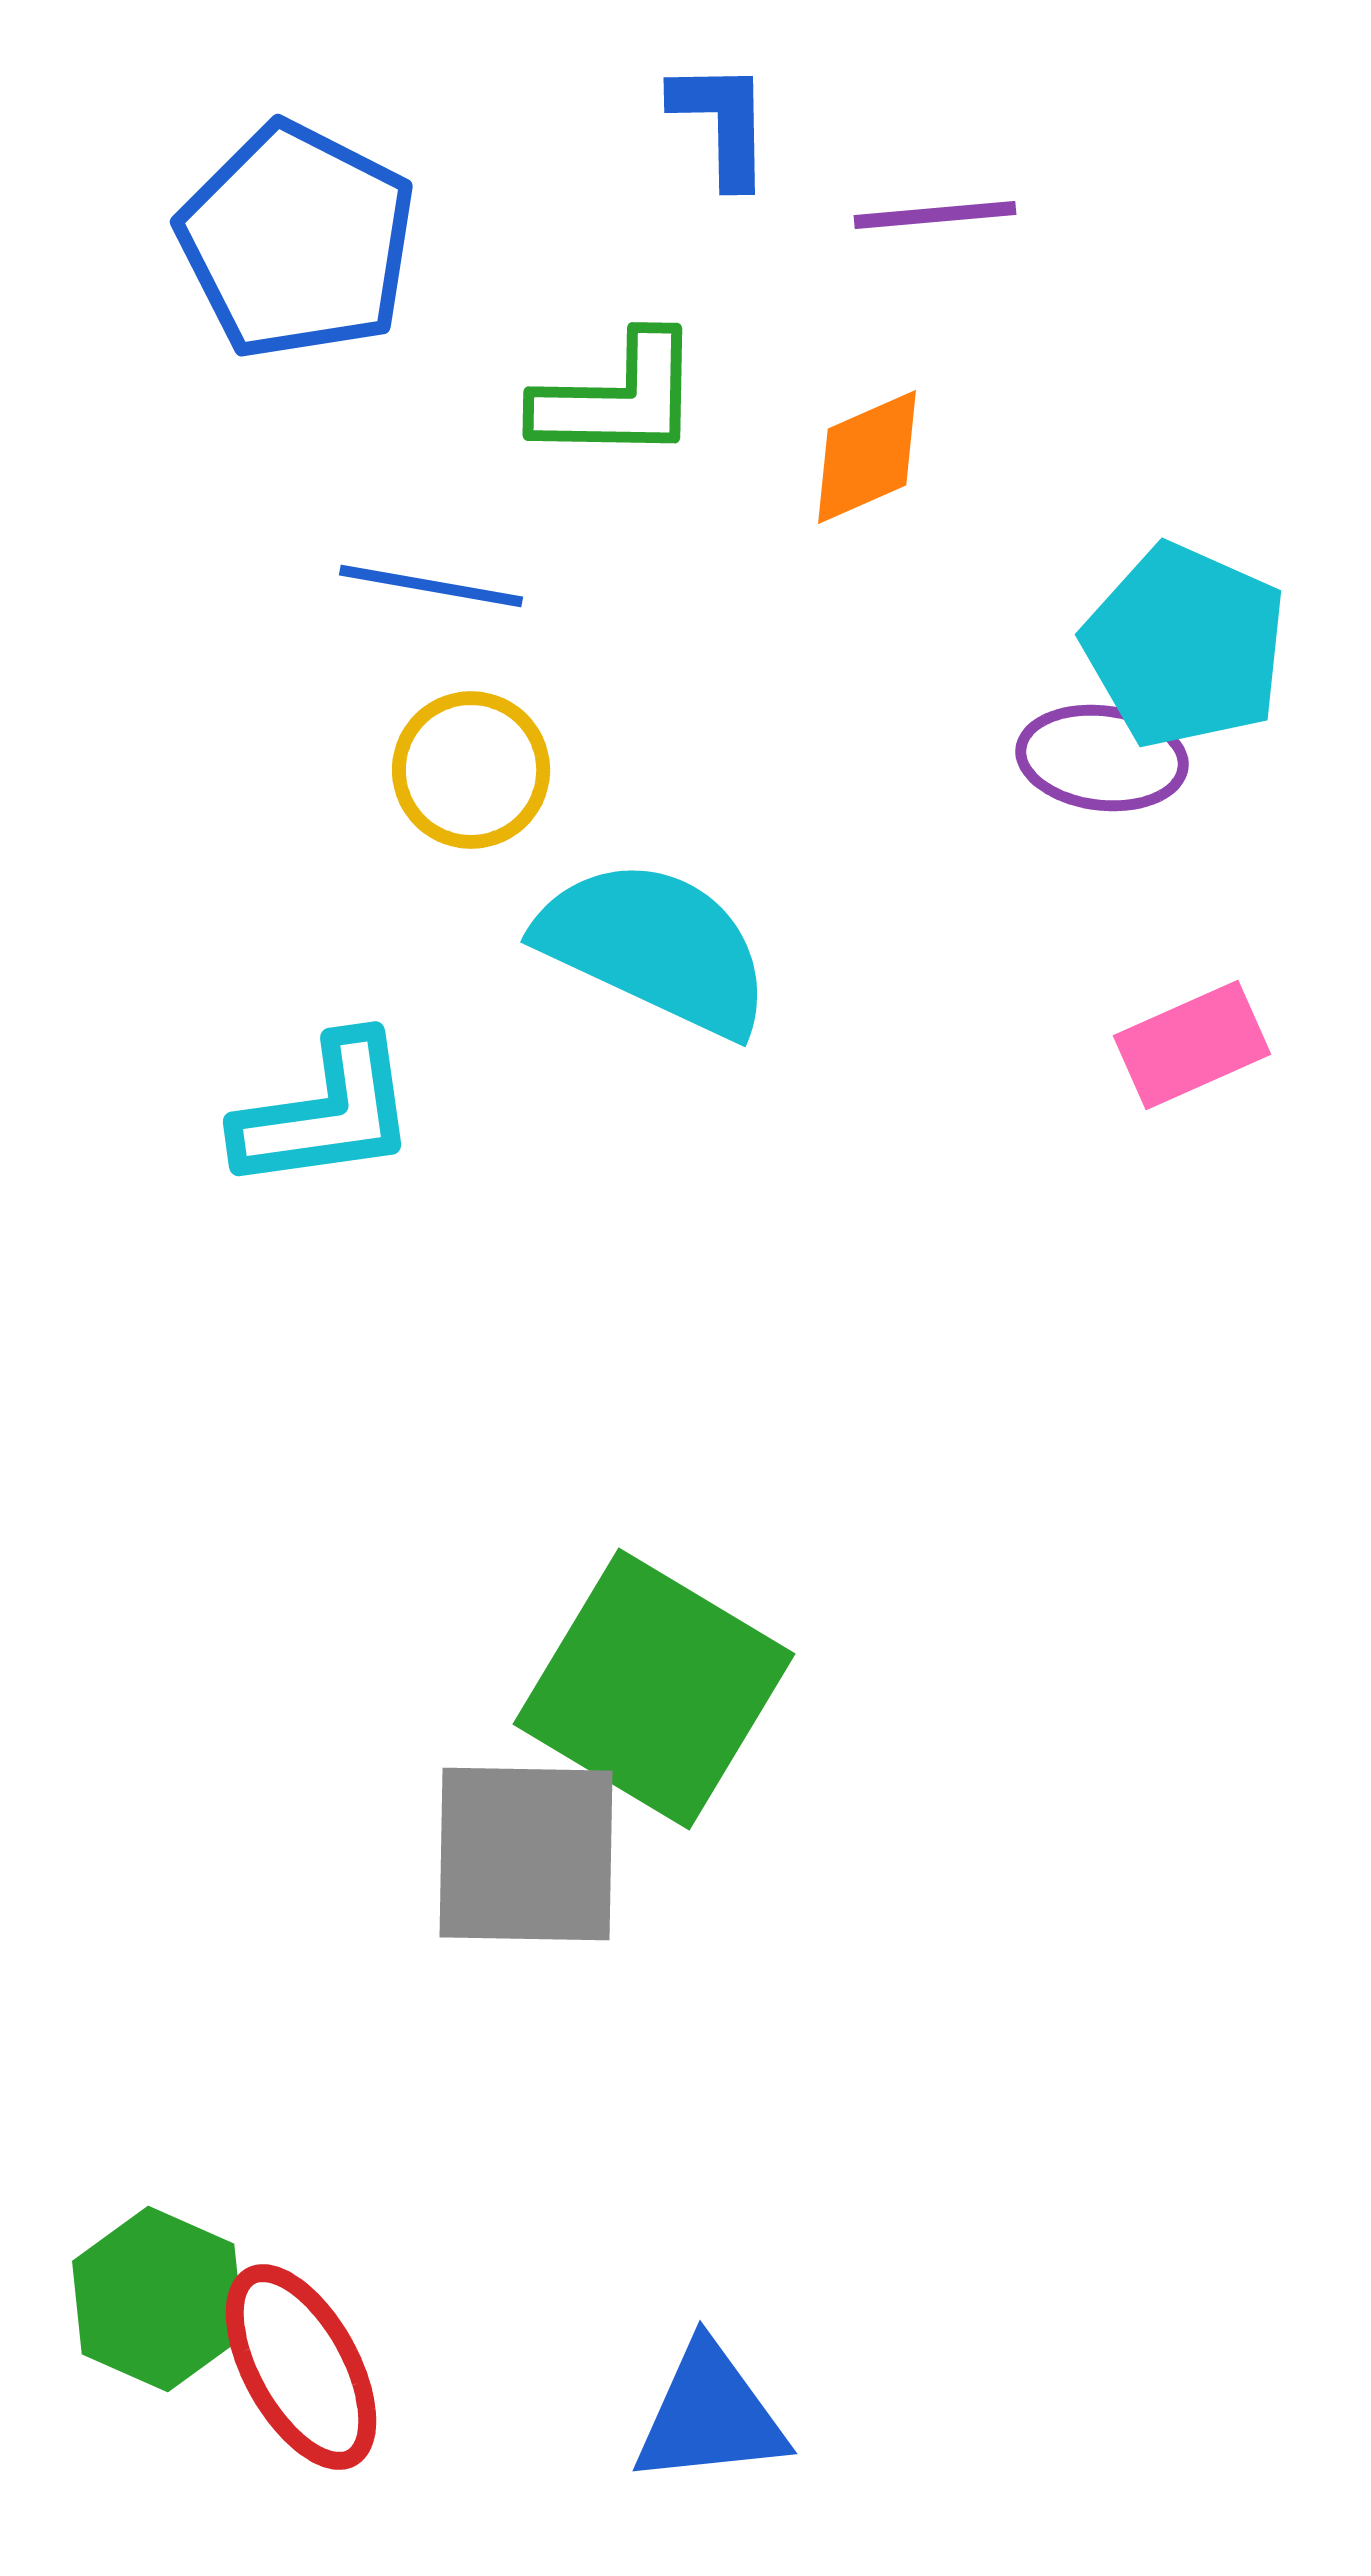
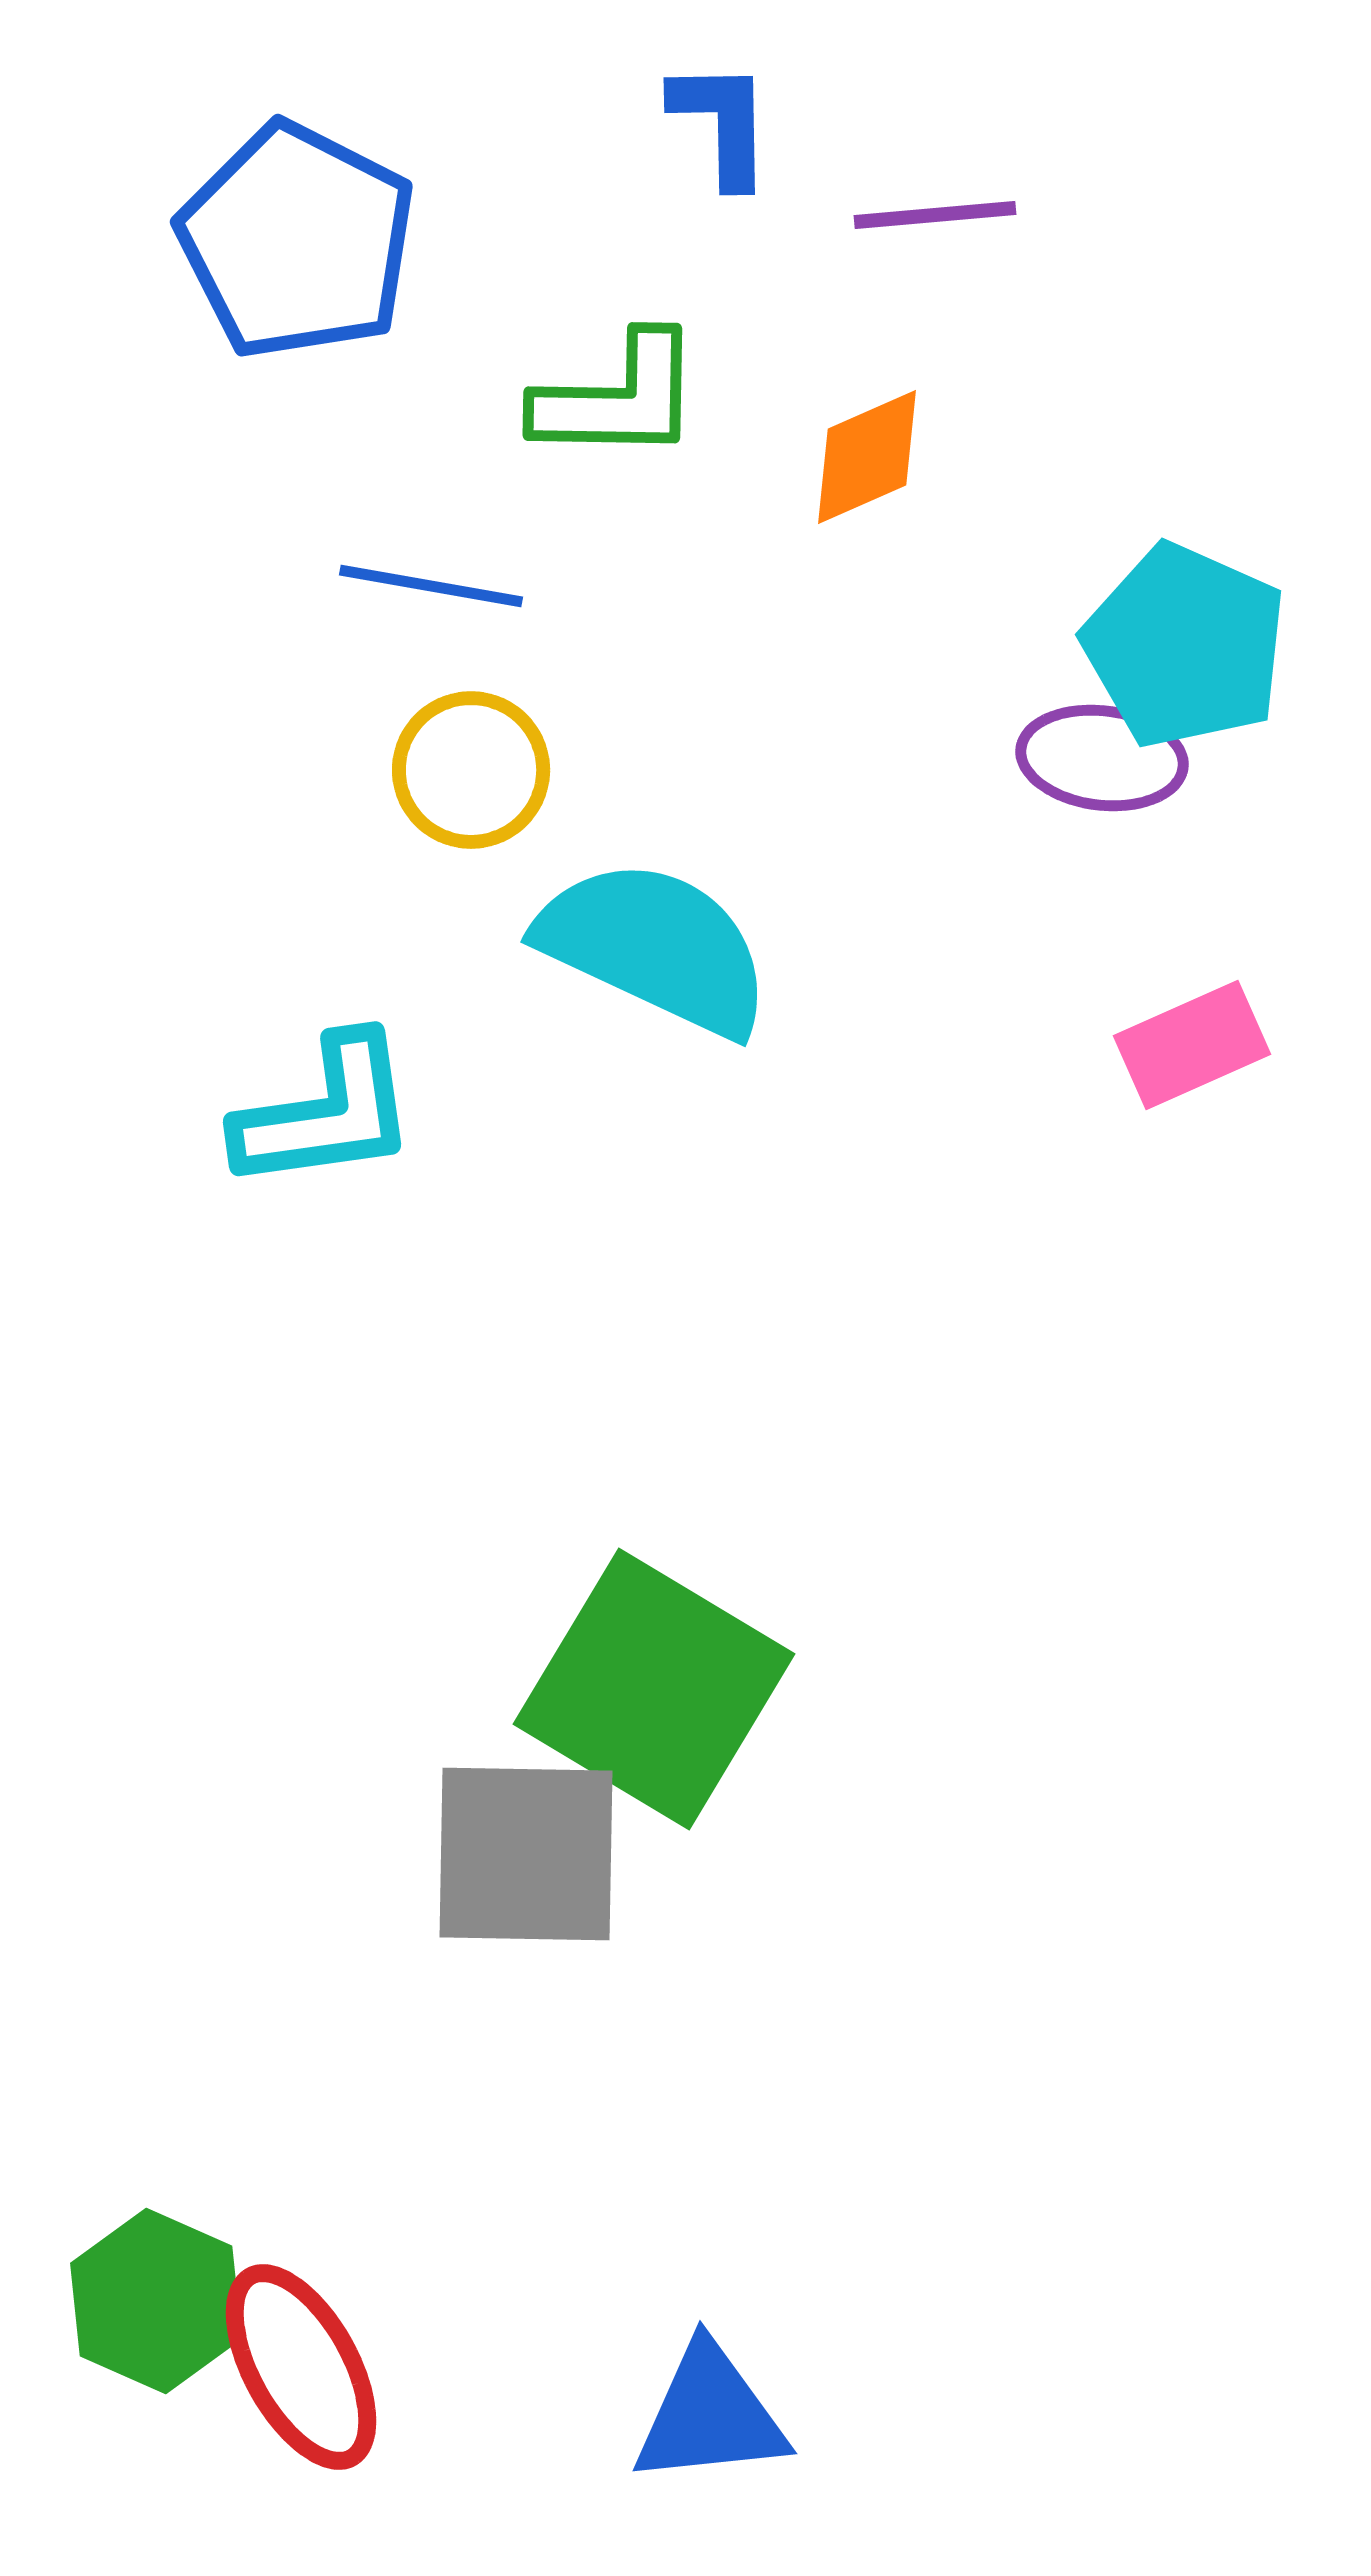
green hexagon: moved 2 px left, 2 px down
